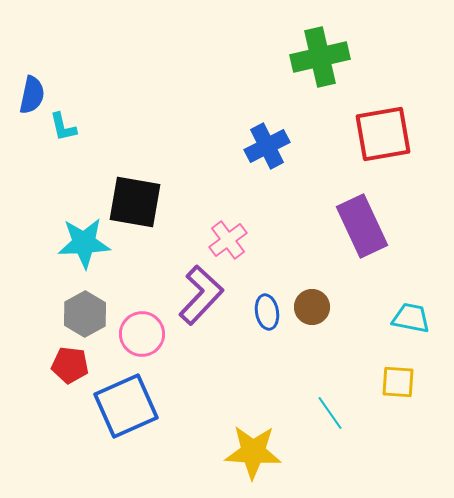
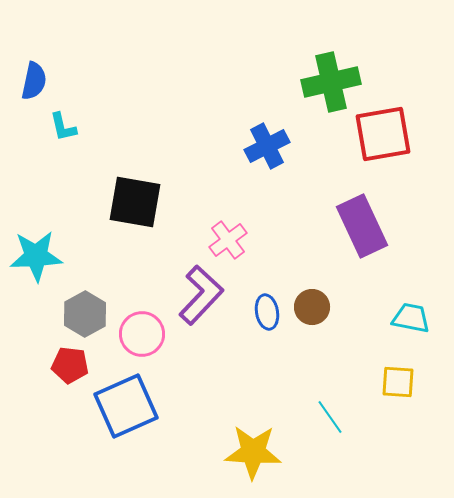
green cross: moved 11 px right, 25 px down
blue semicircle: moved 2 px right, 14 px up
cyan star: moved 48 px left, 13 px down
cyan line: moved 4 px down
